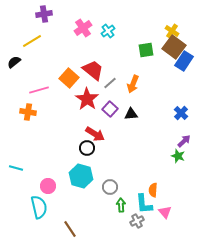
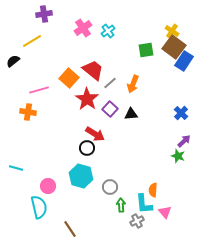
black semicircle: moved 1 px left, 1 px up
